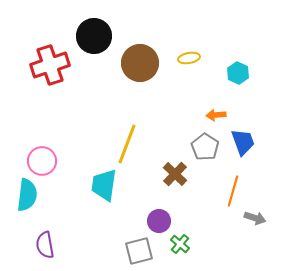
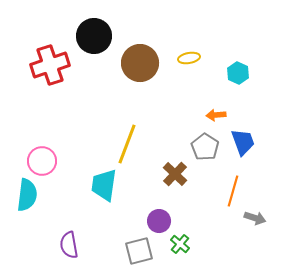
purple semicircle: moved 24 px right
